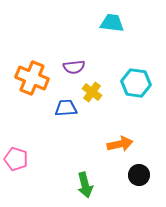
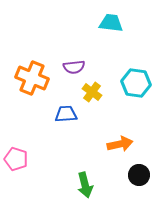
cyan trapezoid: moved 1 px left
blue trapezoid: moved 6 px down
